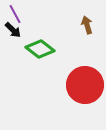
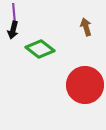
purple line: moved 1 px left, 1 px up; rotated 24 degrees clockwise
brown arrow: moved 1 px left, 2 px down
black arrow: rotated 60 degrees clockwise
